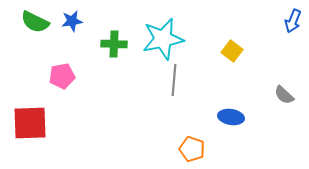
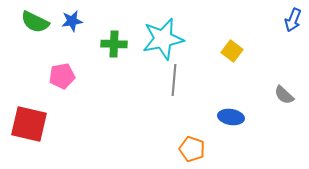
blue arrow: moved 1 px up
red square: moved 1 px left, 1 px down; rotated 15 degrees clockwise
